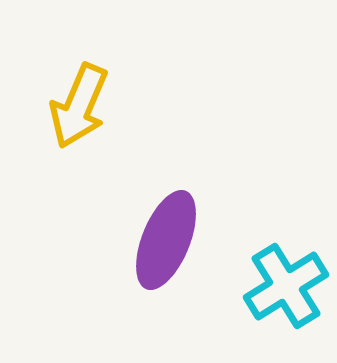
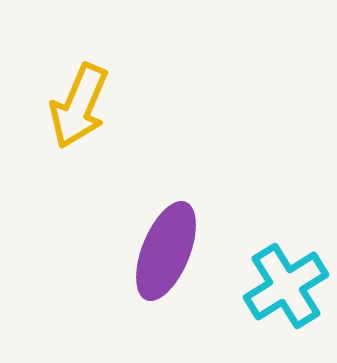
purple ellipse: moved 11 px down
